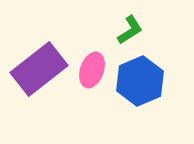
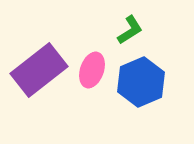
purple rectangle: moved 1 px down
blue hexagon: moved 1 px right, 1 px down
